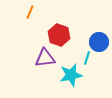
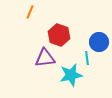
cyan line: rotated 24 degrees counterclockwise
